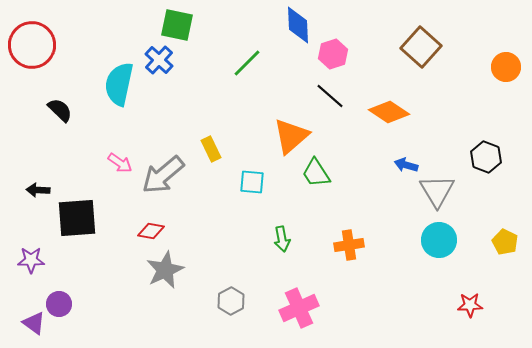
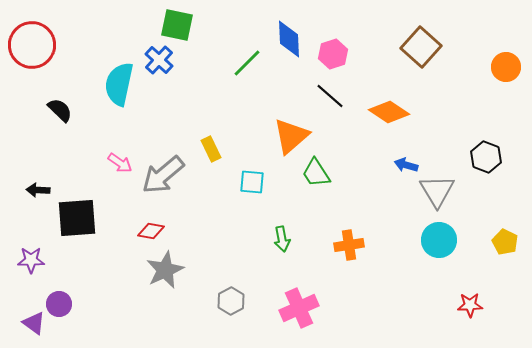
blue diamond: moved 9 px left, 14 px down
